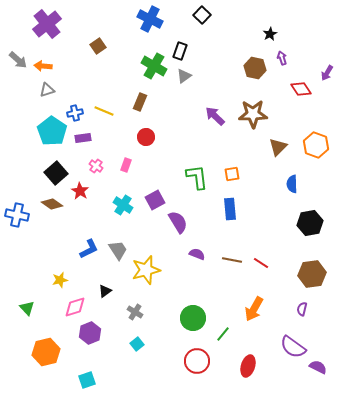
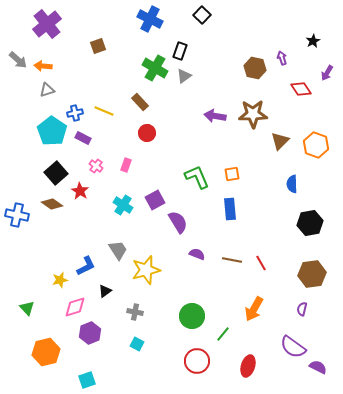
black star at (270, 34): moved 43 px right, 7 px down
brown square at (98, 46): rotated 14 degrees clockwise
green cross at (154, 66): moved 1 px right, 2 px down
brown rectangle at (140, 102): rotated 66 degrees counterclockwise
purple arrow at (215, 116): rotated 35 degrees counterclockwise
red circle at (146, 137): moved 1 px right, 4 px up
purple rectangle at (83, 138): rotated 35 degrees clockwise
brown triangle at (278, 147): moved 2 px right, 6 px up
green L-shape at (197, 177): rotated 16 degrees counterclockwise
blue L-shape at (89, 249): moved 3 px left, 17 px down
red line at (261, 263): rotated 28 degrees clockwise
gray cross at (135, 312): rotated 21 degrees counterclockwise
green circle at (193, 318): moved 1 px left, 2 px up
cyan square at (137, 344): rotated 24 degrees counterclockwise
